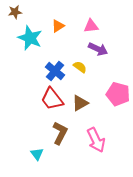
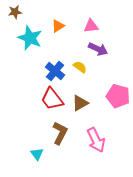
pink pentagon: moved 2 px down
